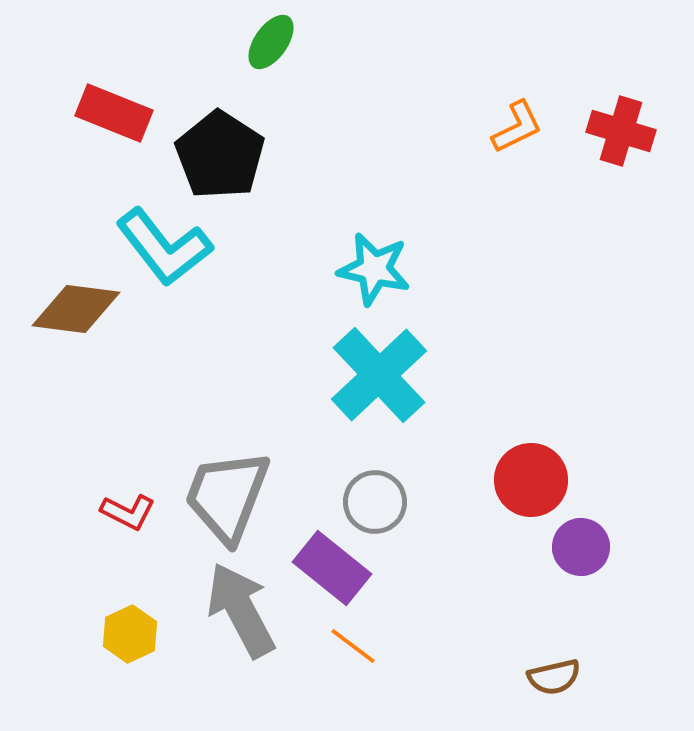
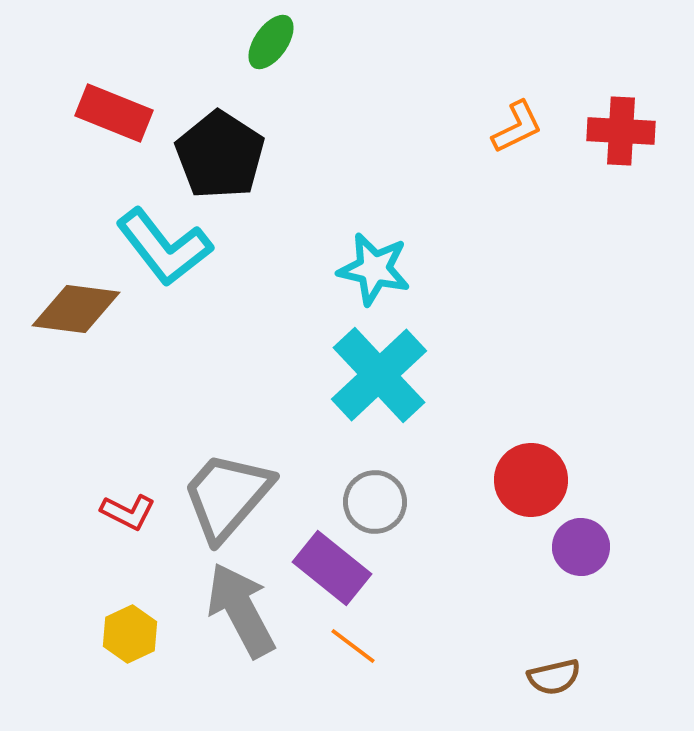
red cross: rotated 14 degrees counterclockwise
gray trapezoid: rotated 20 degrees clockwise
